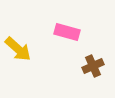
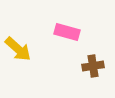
brown cross: rotated 15 degrees clockwise
